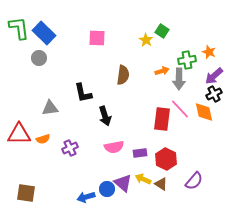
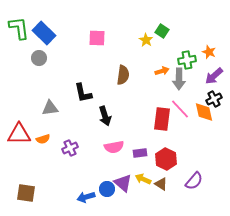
black cross: moved 5 px down
